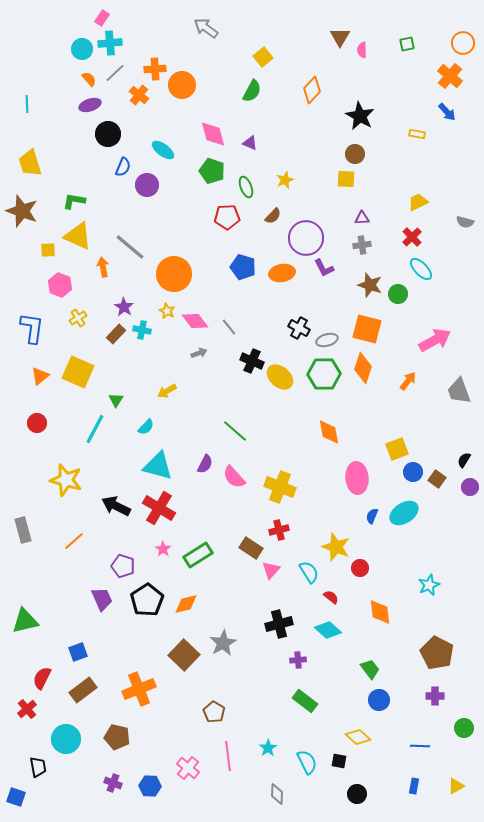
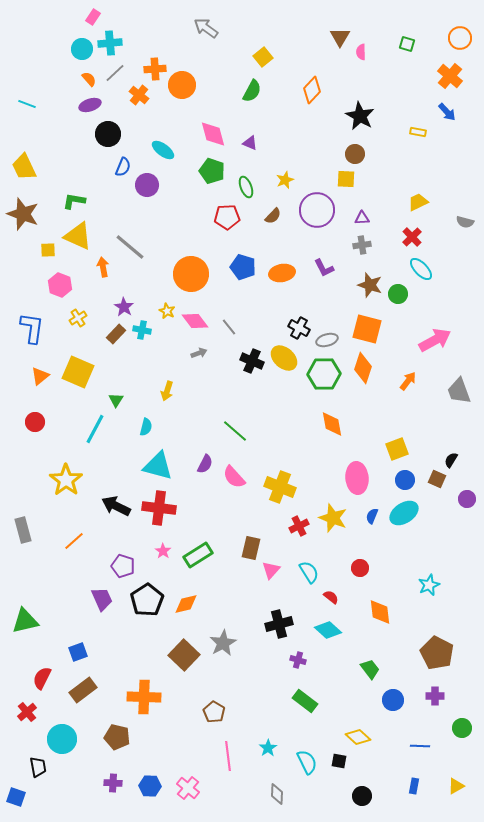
pink rectangle at (102, 18): moved 9 px left, 1 px up
orange circle at (463, 43): moved 3 px left, 5 px up
green square at (407, 44): rotated 28 degrees clockwise
pink semicircle at (362, 50): moved 1 px left, 2 px down
cyan line at (27, 104): rotated 66 degrees counterclockwise
yellow rectangle at (417, 134): moved 1 px right, 2 px up
yellow trapezoid at (30, 163): moved 6 px left, 4 px down; rotated 8 degrees counterclockwise
brown star at (22, 211): moved 1 px right, 3 px down
purple circle at (306, 238): moved 11 px right, 28 px up
orange circle at (174, 274): moved 17 px right
yellow ellipse at (280, 377): moved 4 px right, 19 px up
yellow arrow at (167, 391): rotated 42 degrees counterclockwise
red circle at (37, 423): moved 2 px left, 1 px up
cyan semicircle at (146, 427): rotated 30 degrees counterclockwise
orange diamond at (329, 432): moved 3 px right, 8 px up
black semicircle at (464, 460): moved 13 px left
blue circle at (413, 472): moved 8 px left, 8 px down
brown square at (437, 479): rotated 12 degrees counterclockwise
yellow star at (66, 480): rotated 20 degrees clockwise
purple circle at (470, 487): moved 3 px left, 12 px down
red cross at (159, 508): rotated 24 degrees counterclockwise
red cross at (279, 530): moved 20 px right, 4 px up; rotated 12 degrees counterclockwise
yellow star at (336, 547): moved 3 px left, 29 px up
brown rectangle at (251, 548): rotated 70 degrees clockwise
pink star at (163, 549): moved 2 px down
purple cross at (298, 660): rotated 21 degrees clockwise
orange cross at (139, 689): moved 5 px right, 8 px down; rotated 24 degrees clockwise
blue circle at (379, 700): moved 14 px right
red cross at (27, 709): moved 3 px down
green circle at (464, 728): moved 2 px left
cyan circle at (66, 739): moved 4 px left
pink cross at (188, 768): moved 20 px down
purple cross at (113, 783): rotated 18 degrees counterclockwise
black circle at (357, 794): moved 5 px right, 2 px down
